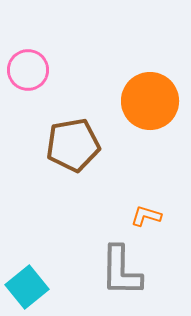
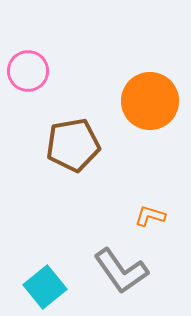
pink circle: moved 1 px down
orange L-shape: moved 4 px right
gray L-shape: rotated 36 degrees counterclockwise
cyan square: moved 18 px right
